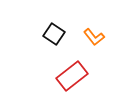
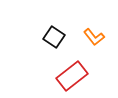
black square: moved 3 px down
